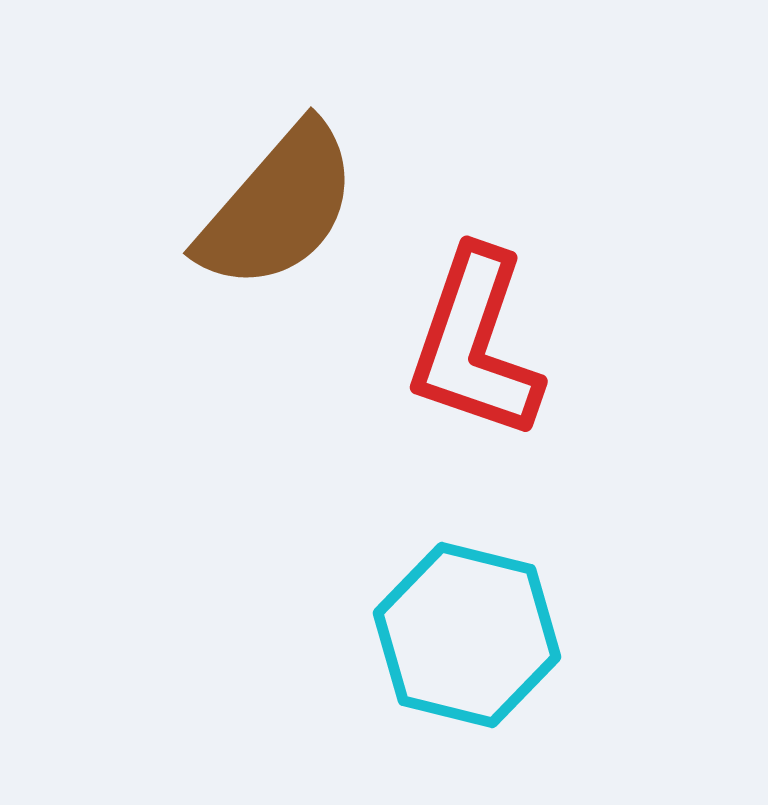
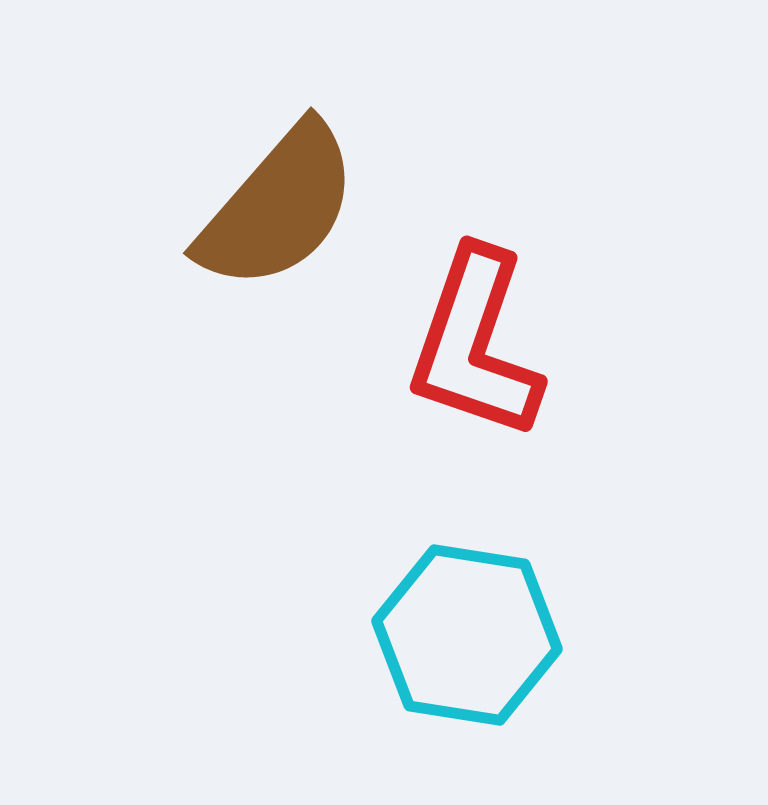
cyan hexagon: rotated 5 degrees counterclockwise
